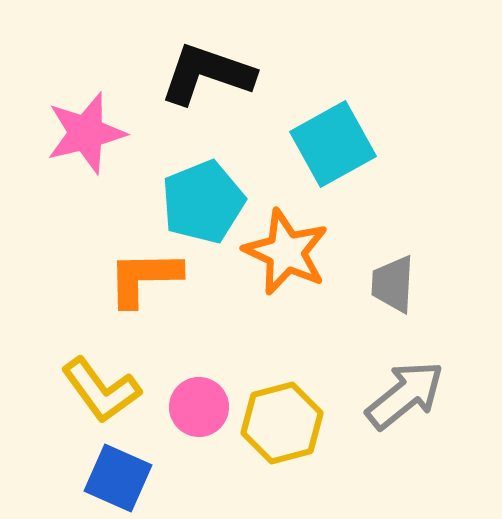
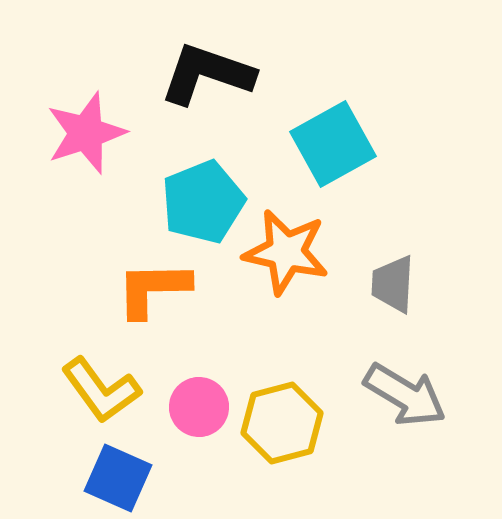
pink star: rotated 4 degrees counterclockwise
orange star: rotated 12 degrees counterclockwise
orange L-shape: moved 9 px right, 11 px down
gray arrow: rotated 70 degrees clockwise
